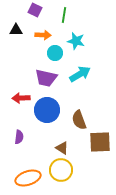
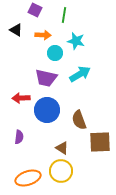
black triangle: rotated 32 degrees clockwise
yellow circle: moved 1 px down
